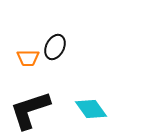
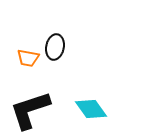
black ellipse: rotated 15 degrees counterclockwise
orange trapezoid: rotated 10 degrees clockwise
